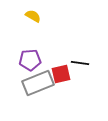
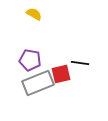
yellow semicircle: moved 1 px right, 2 px up
purple pentagon: rotated 15 degrees clockwise
